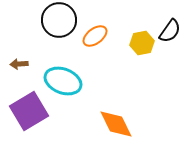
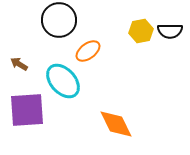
black semicircle: rotated 55 degrees clockwise
orange ellipse: moved 7 px left, 15 px down
yellow hexagon: moved 1 px left, 12 px up
brown arrow: rotated 36 degrees clockwise
cyan ellipse: rotated 27 degrees clockwise
purple square: moved 2 px left, 1 px up; rotated 27 degrees clockwise
